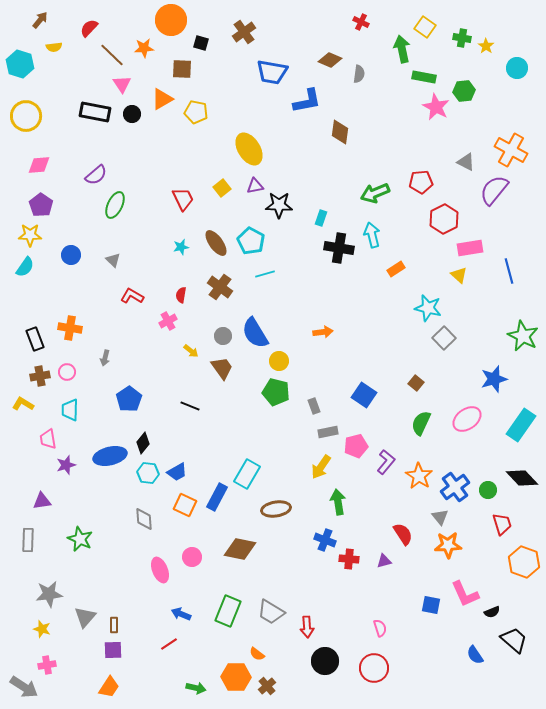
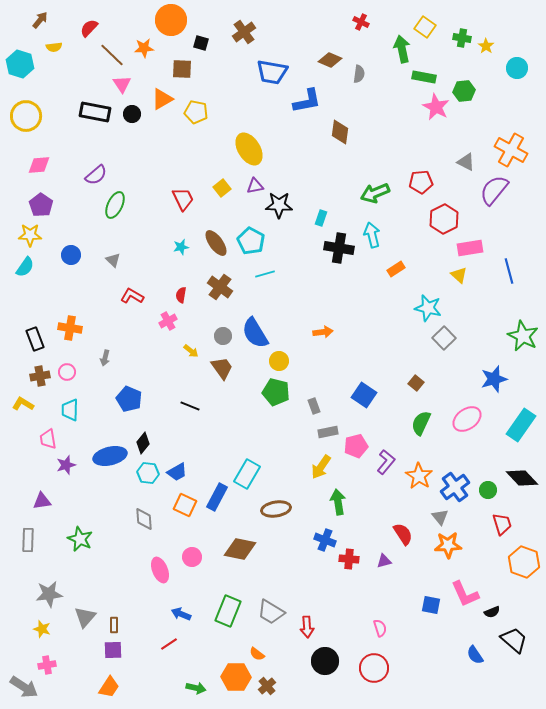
blue pentagon at (129, 399): rotated 15 degrees counterclockwise
